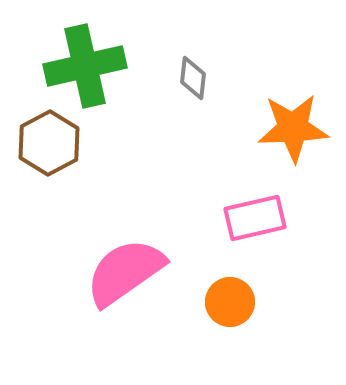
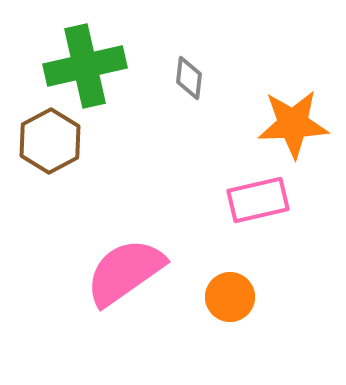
gray diamond: moved 4 px left
orange star: moved 4 px up
brown hexagon: moved 1 px right, 2 px up
pink rectangle: moved 3 px right, 18 px up
orange circle: moved 5 px up
